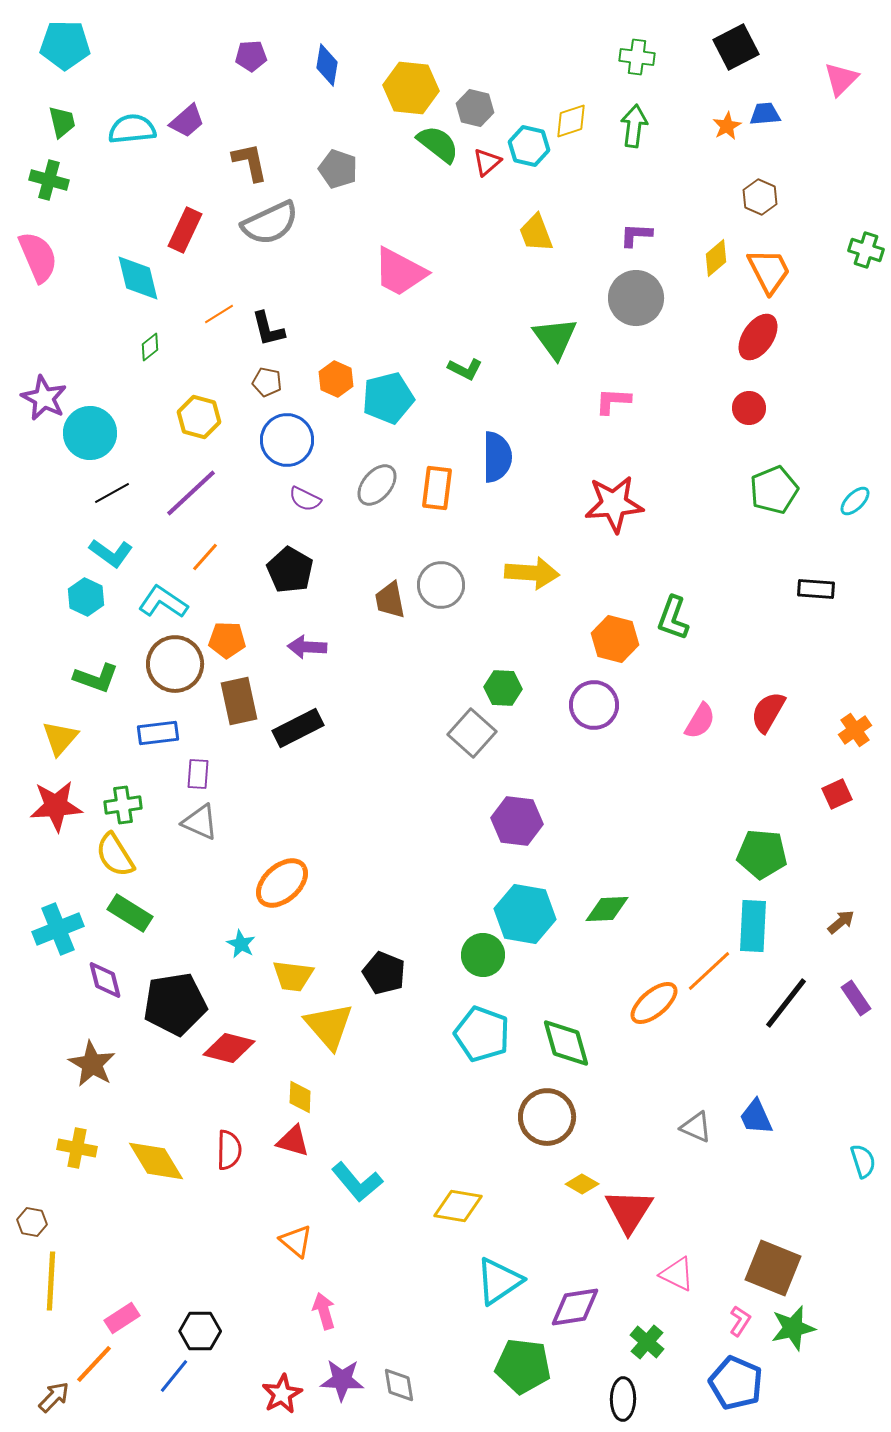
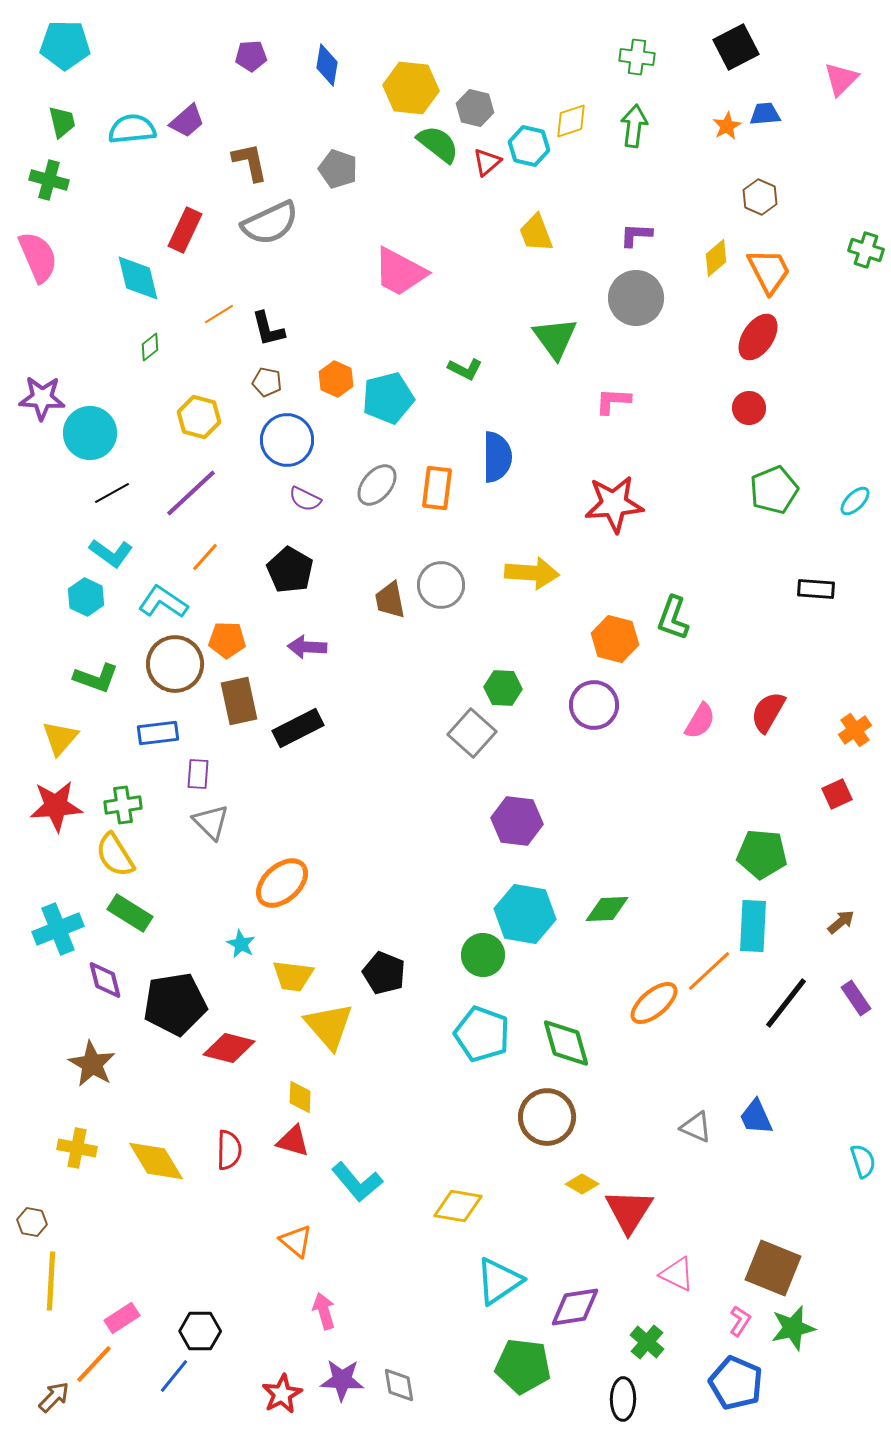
purple star at (44, 398): moved 2 px left; rotated 24 degrees counterclockwise
gray triangle at (200, 822): moved 11 px right; rotated 21 degrees clockwise
